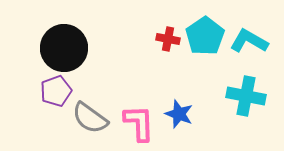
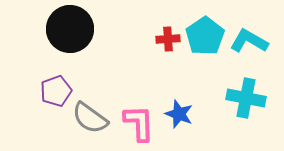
red cross: rotated 15 degrees counterclockwise
black circle: moved 6 px right, 19 px up
cyan cross: moved 2 px down
